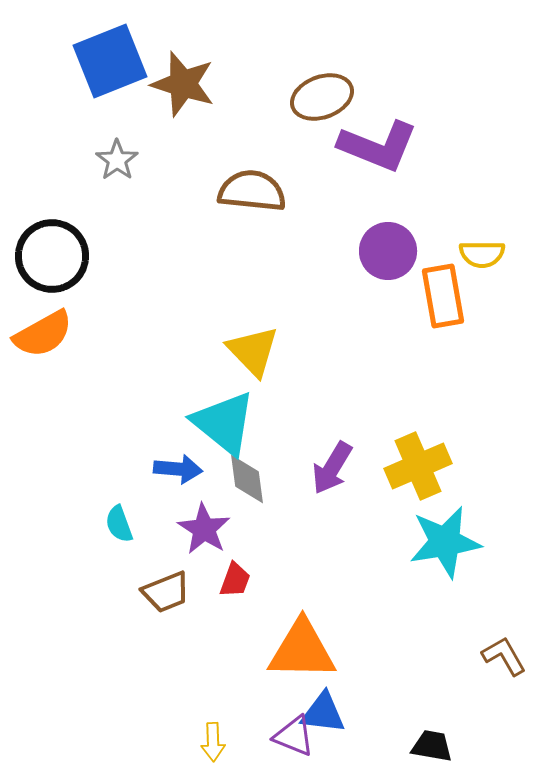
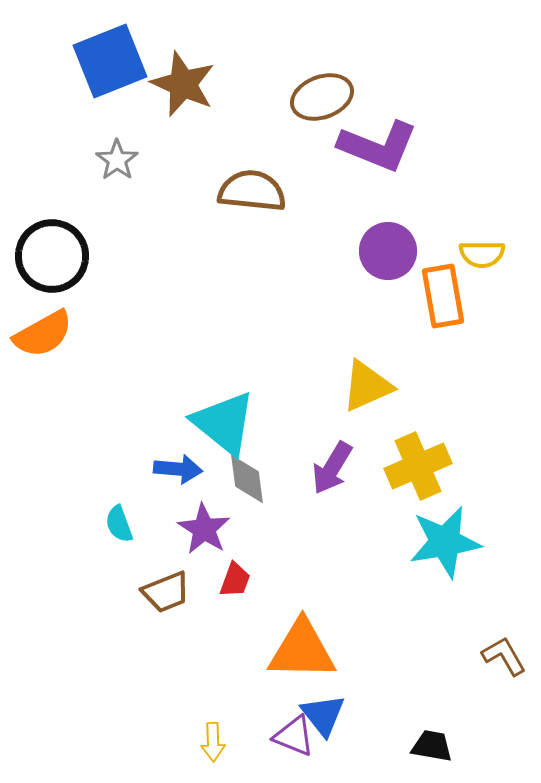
brown star: rotated 6 degrees clockwise
yellow triangle: moved 114 px right, 35 px down; rotated 50 degrees clockwise
blue triangle: moved 2 px down; rotated 45 degrees clockwise
